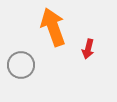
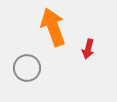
gray circle: moved 6 px right, 3 px down
